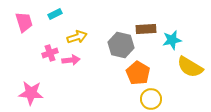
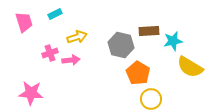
brown rectangle: moved 3 px right, 2 px down
cyan star: moved 1 px right, 1 px down
